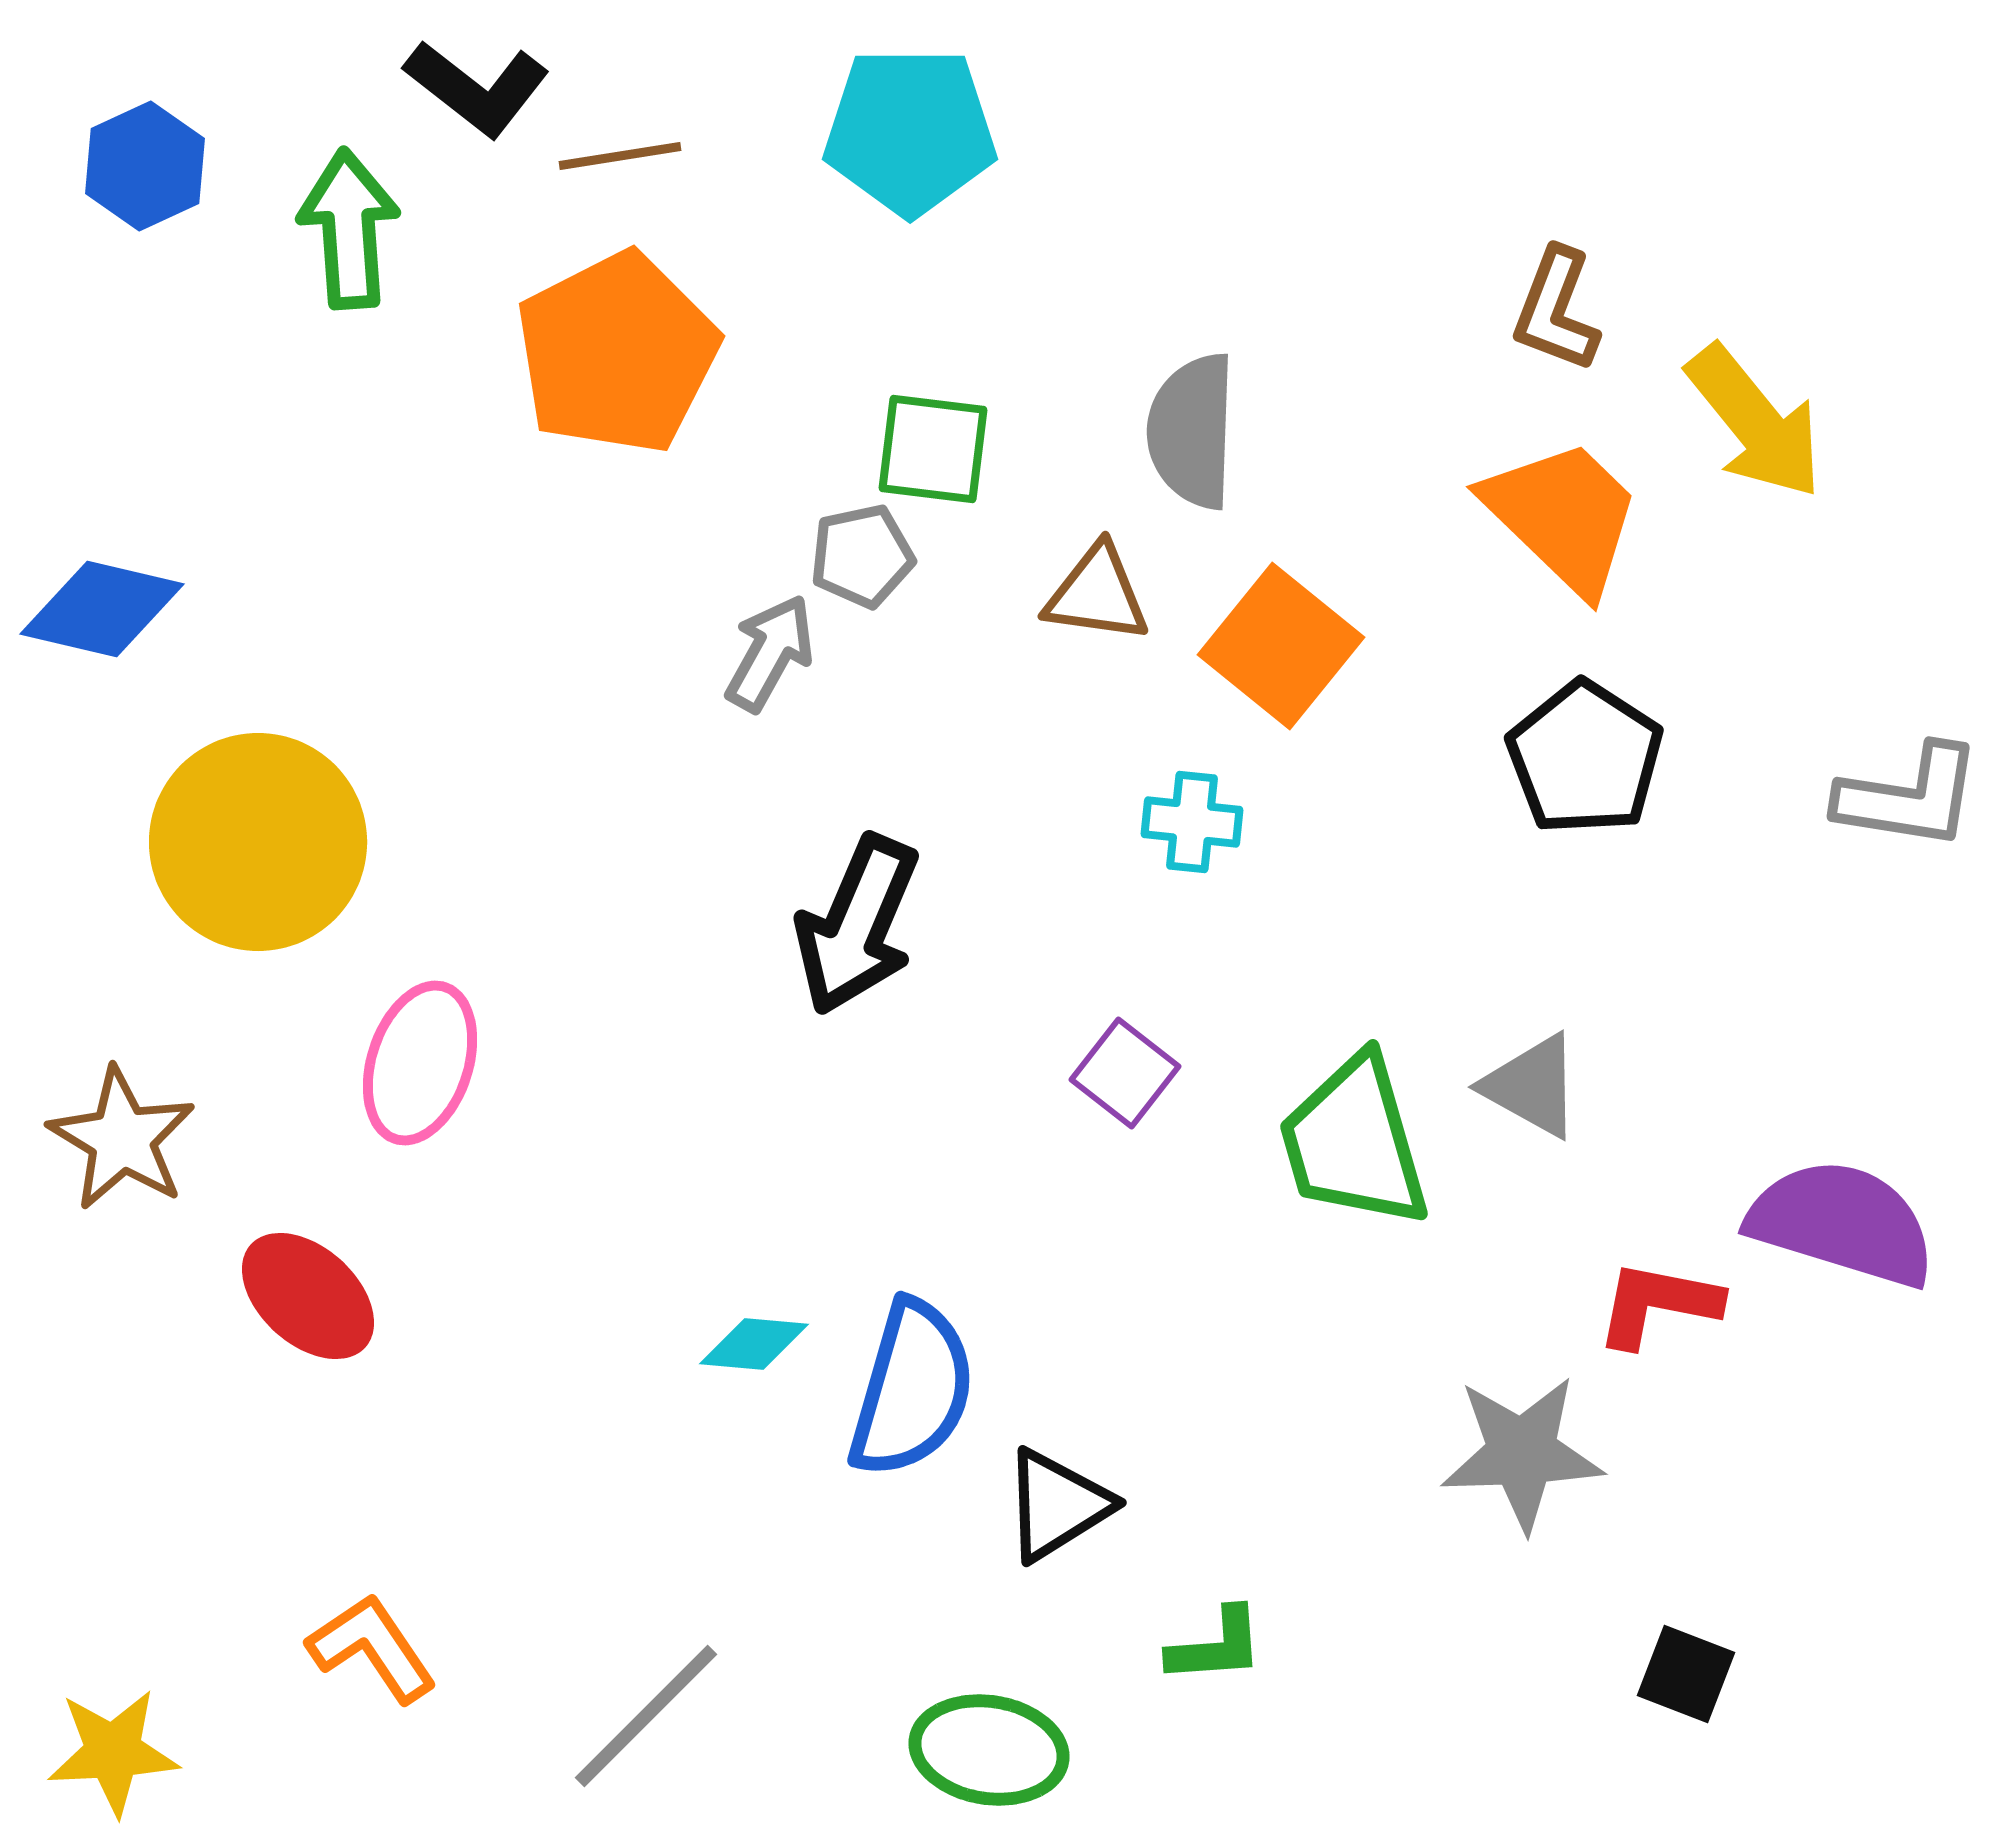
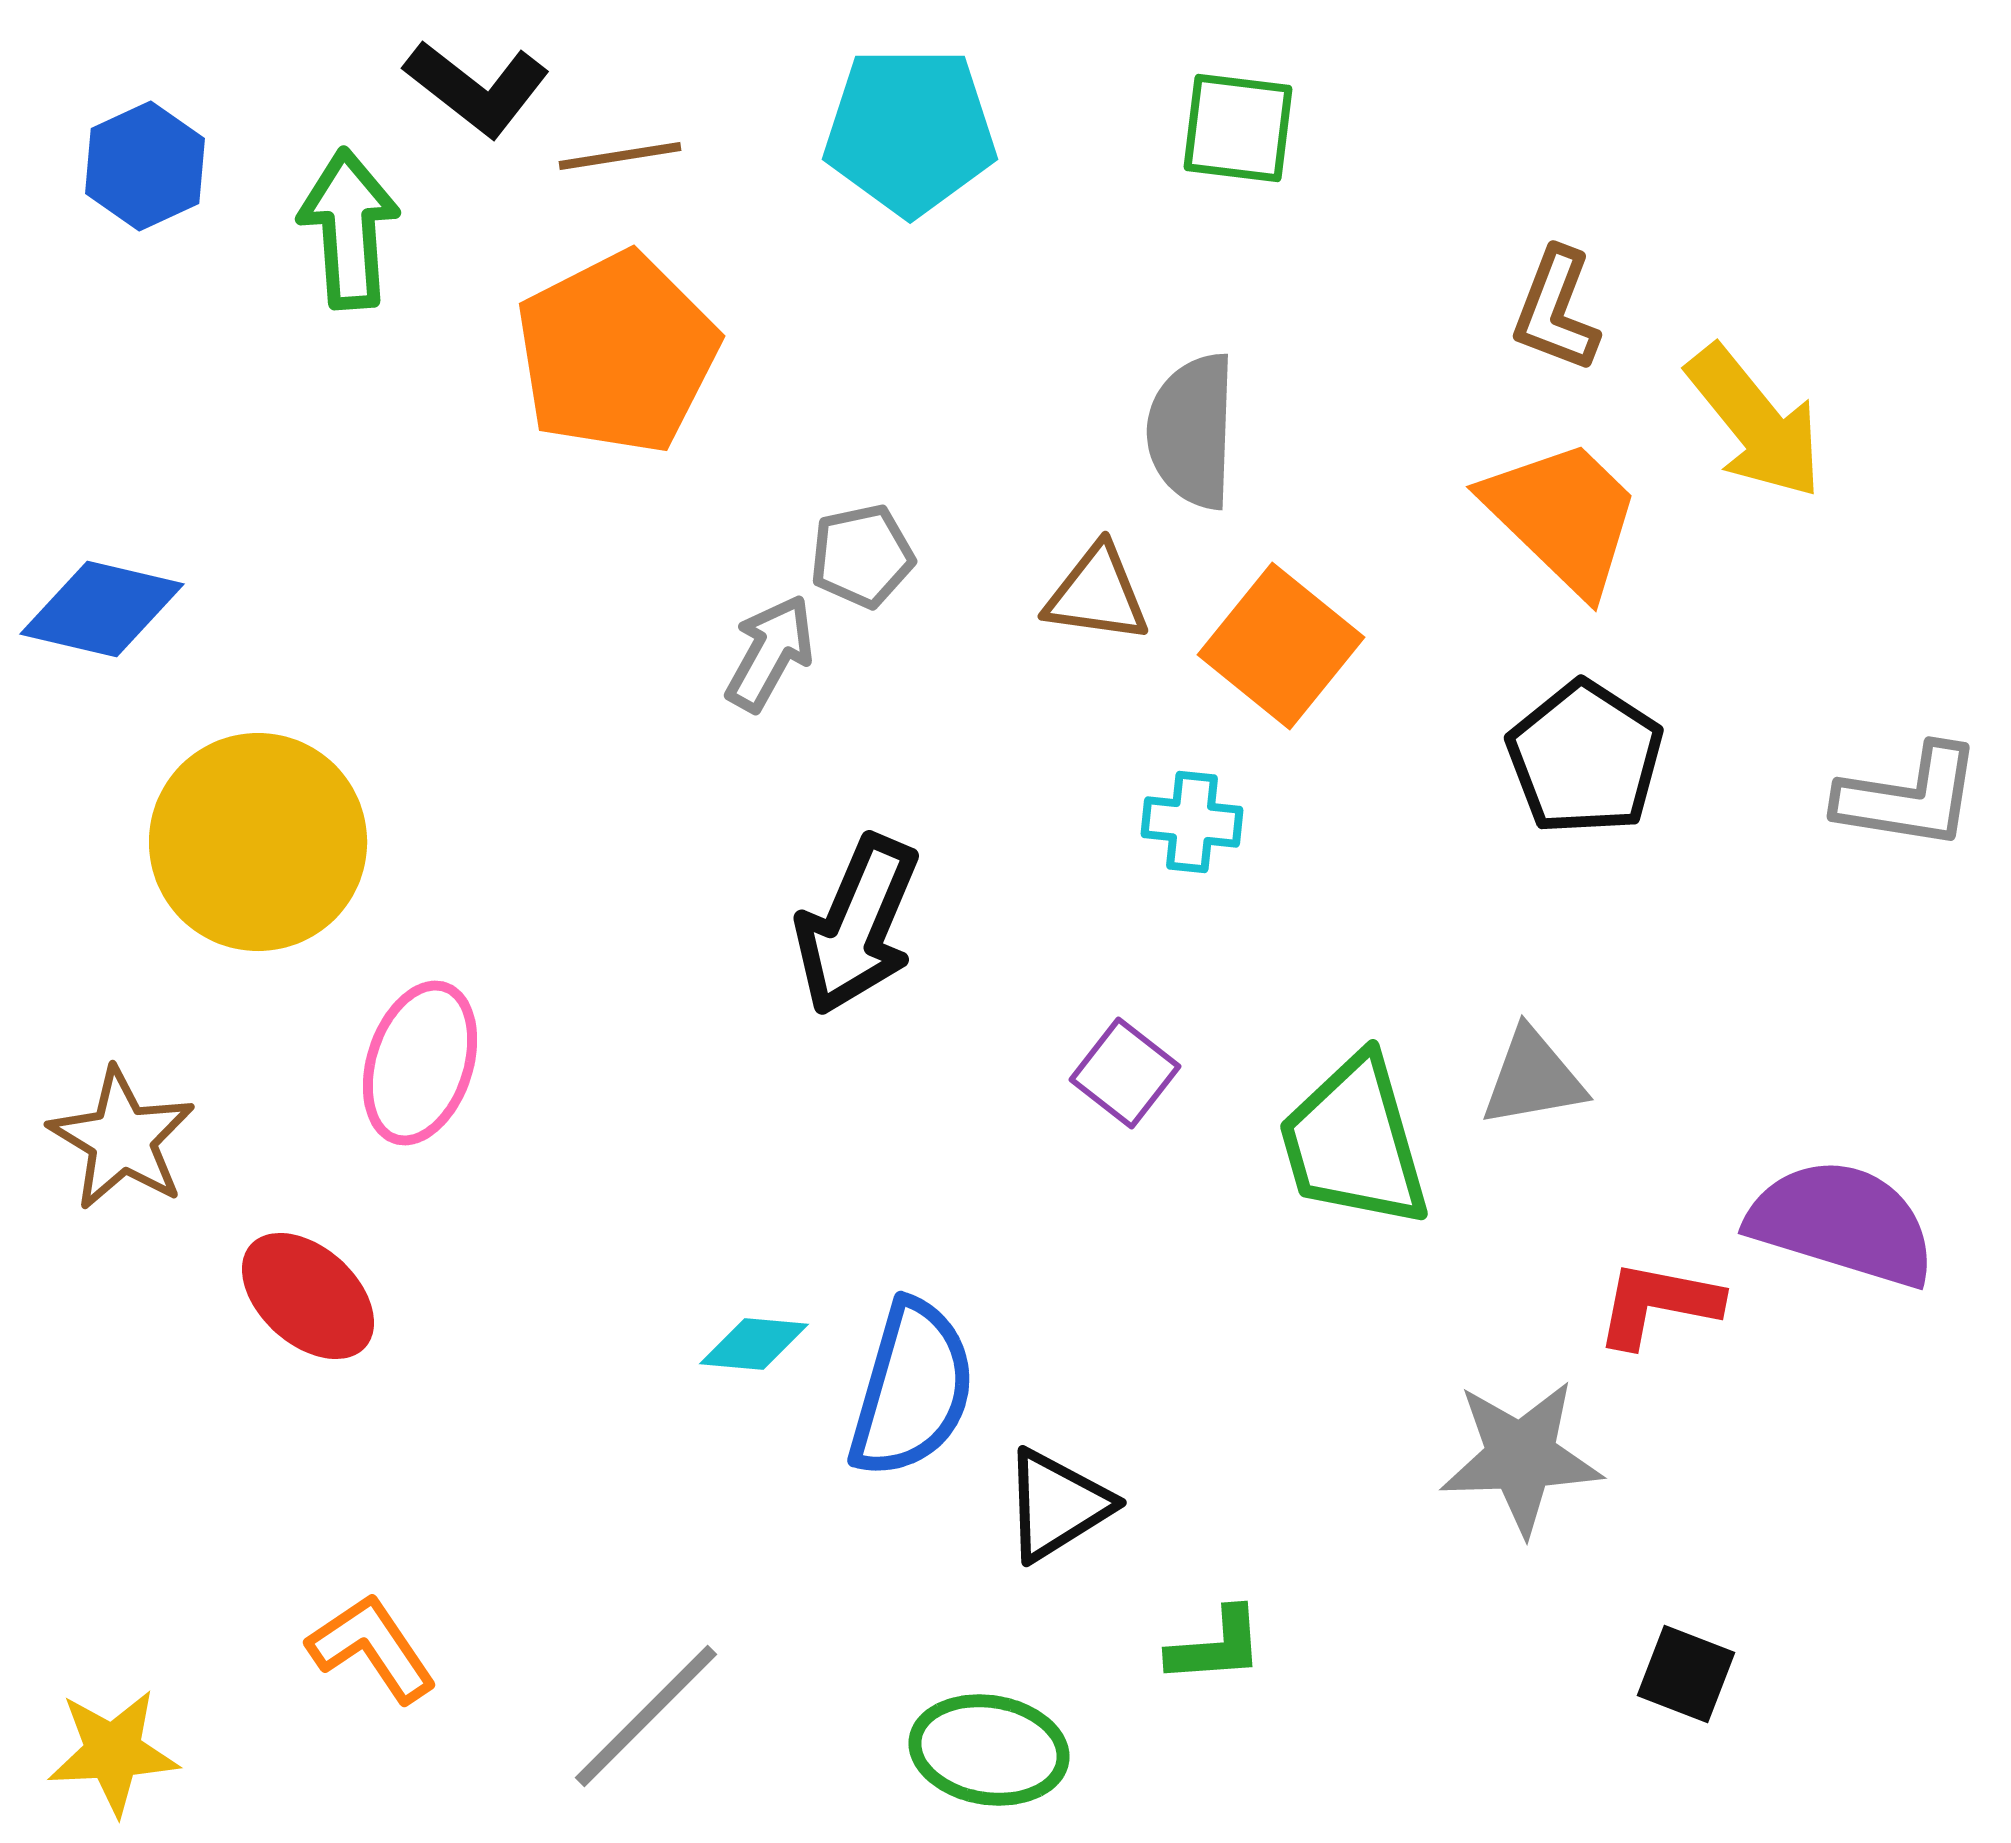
green square: moved 305 px right, 321 px up
gray triangle: moved 1 px right, 8 px up; rotated 39 degrees counterclockwise
gray star: moved 1 px left, 4 px down
